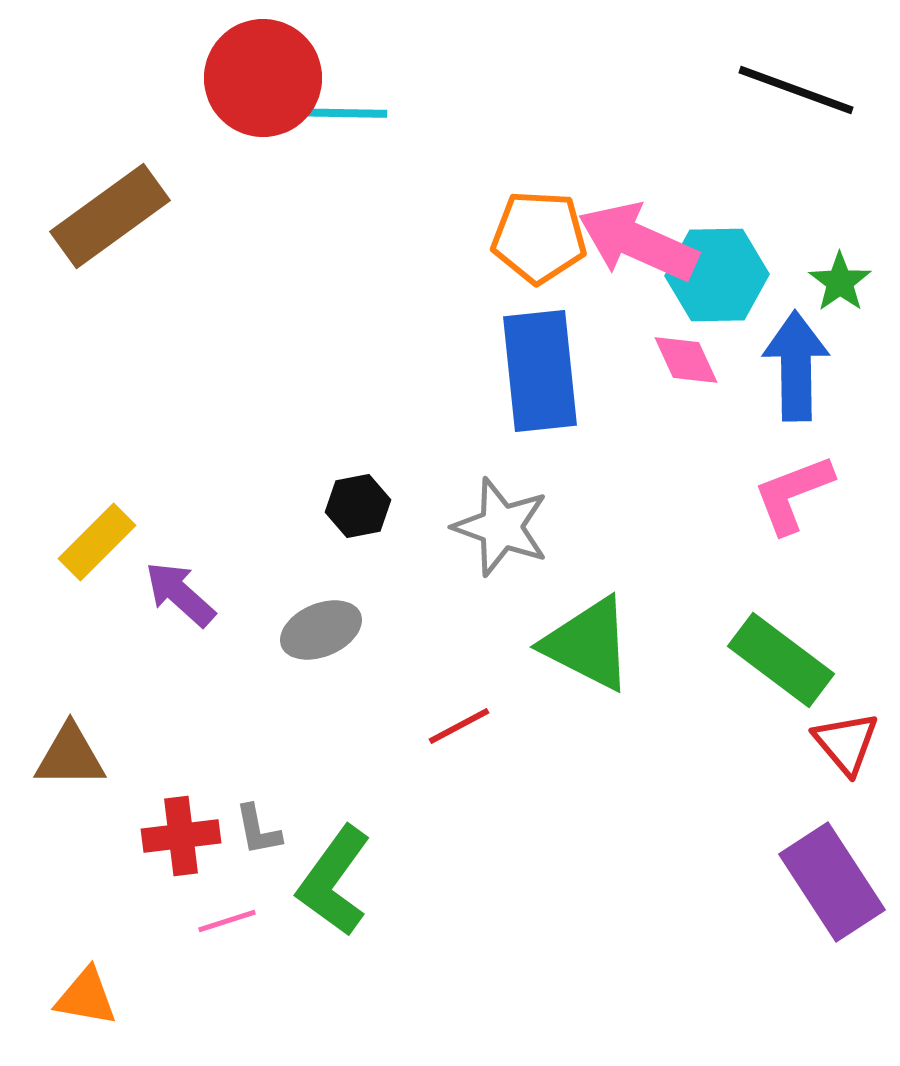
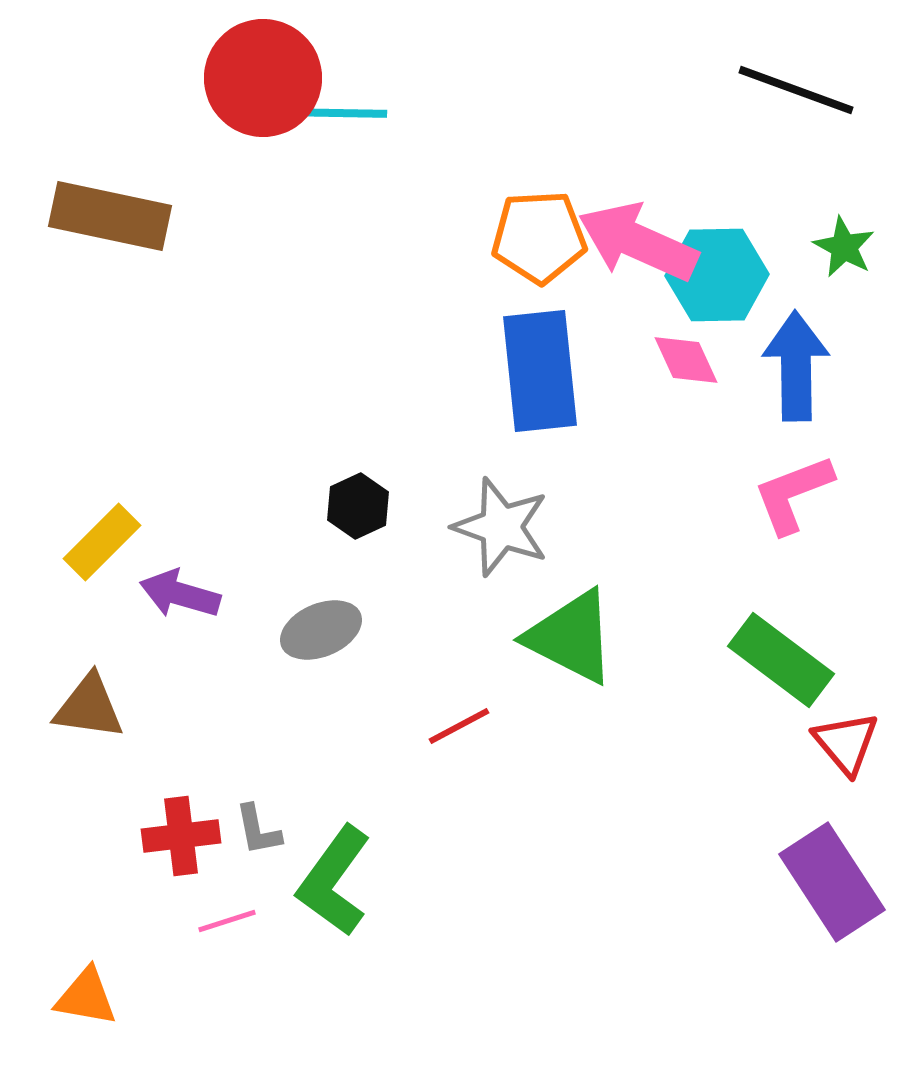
brown rectangle: rotated 48 degrees clockwise
orange pentagon: rotated 6 degrees counterclockwise
green star: moved 4 px right, 35 px up; rotated 8 degrees counterclockwise
black hexagon: rotated 14 degrees counterclockwise
yellow rectangle: moved 5 px right
purple arrow: rotated 26 degrees counterclockwise
green triangle: moved 17 px left, 7 px up
brown triangle: moved 19 px right, 49 px up; rotated 8 degrees clockwise
